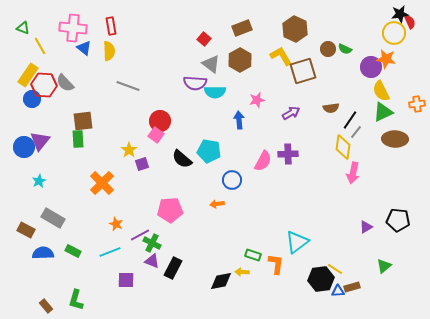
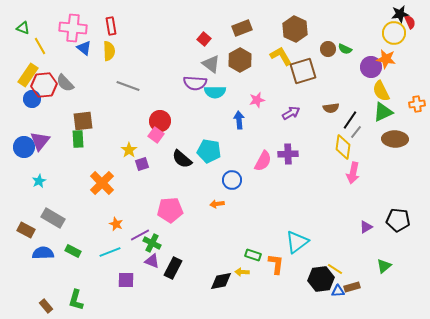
red hexagon at (44, 85): rotated 10 degrees counterclockwise
